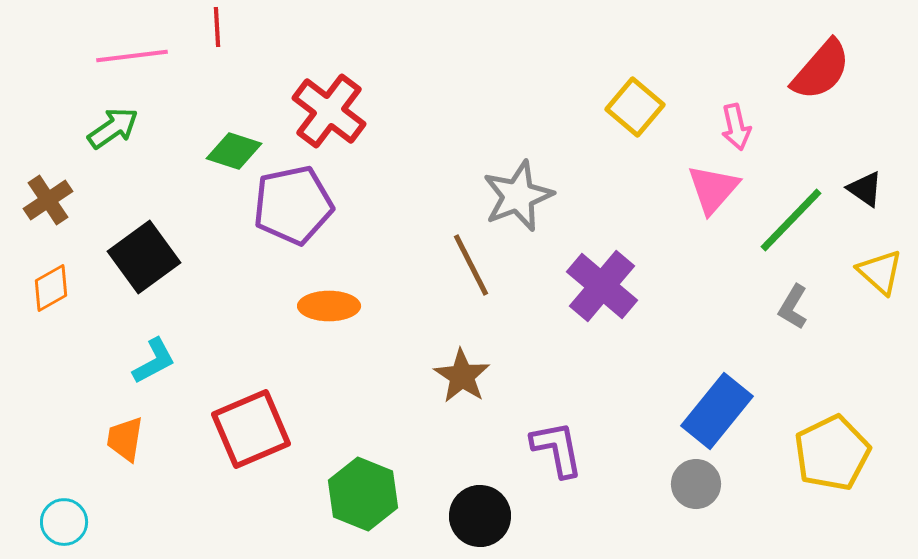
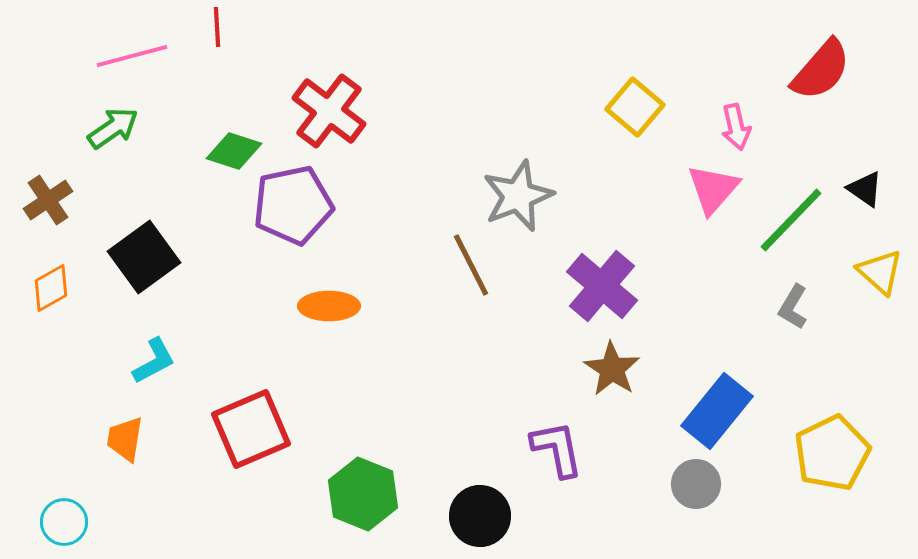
pink line: rotated 8 degrees counterclockwise
brown star: moved 150 px right, 7 px up
